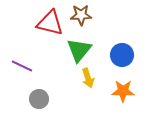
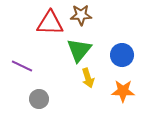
red triangle: rotated 12 degrees counterclockwise
